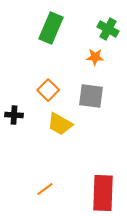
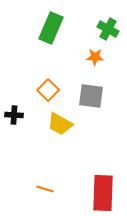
orange line: rotated 54 degrees clockwise
